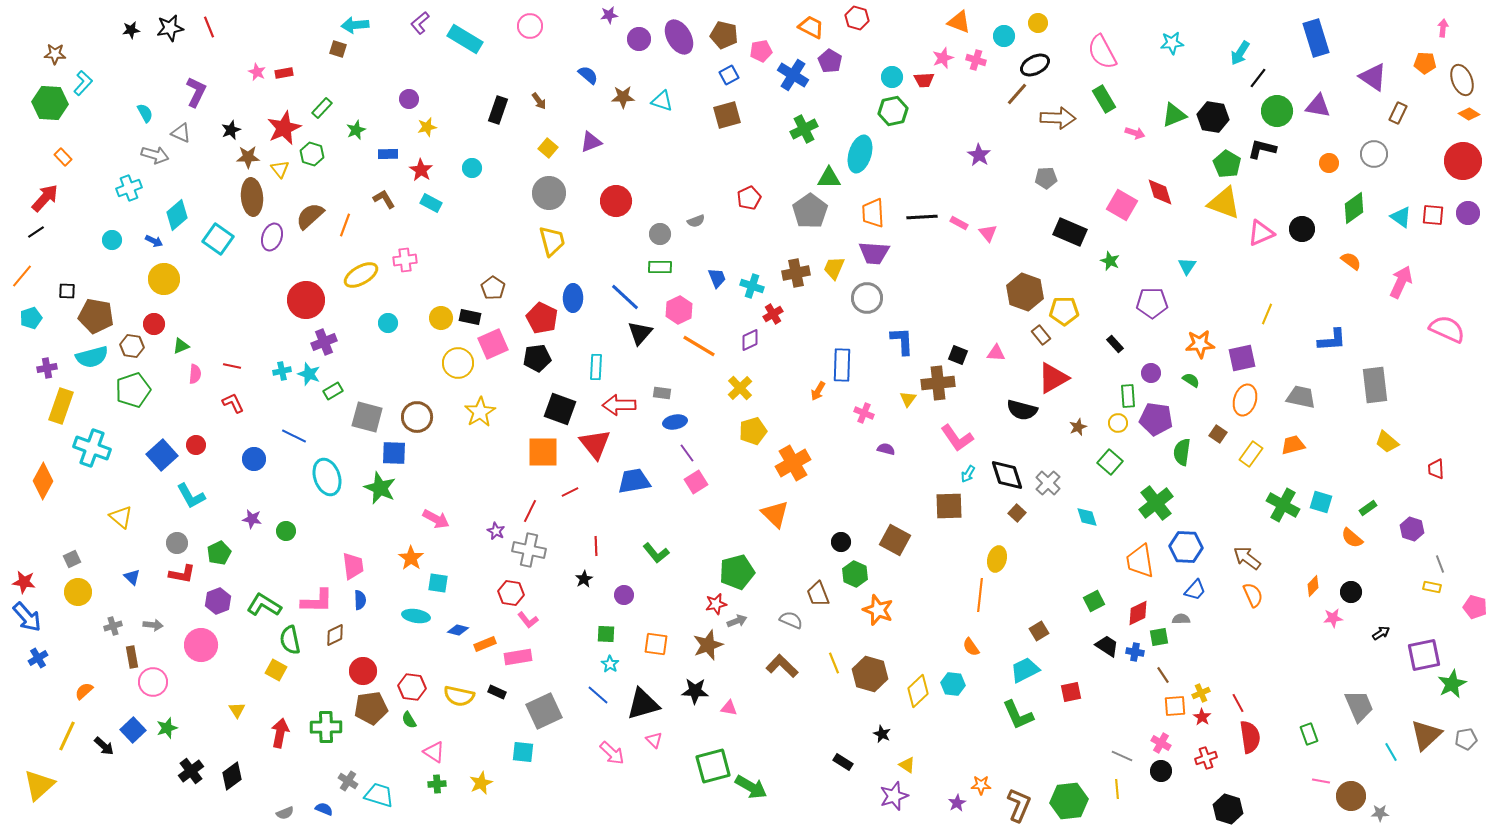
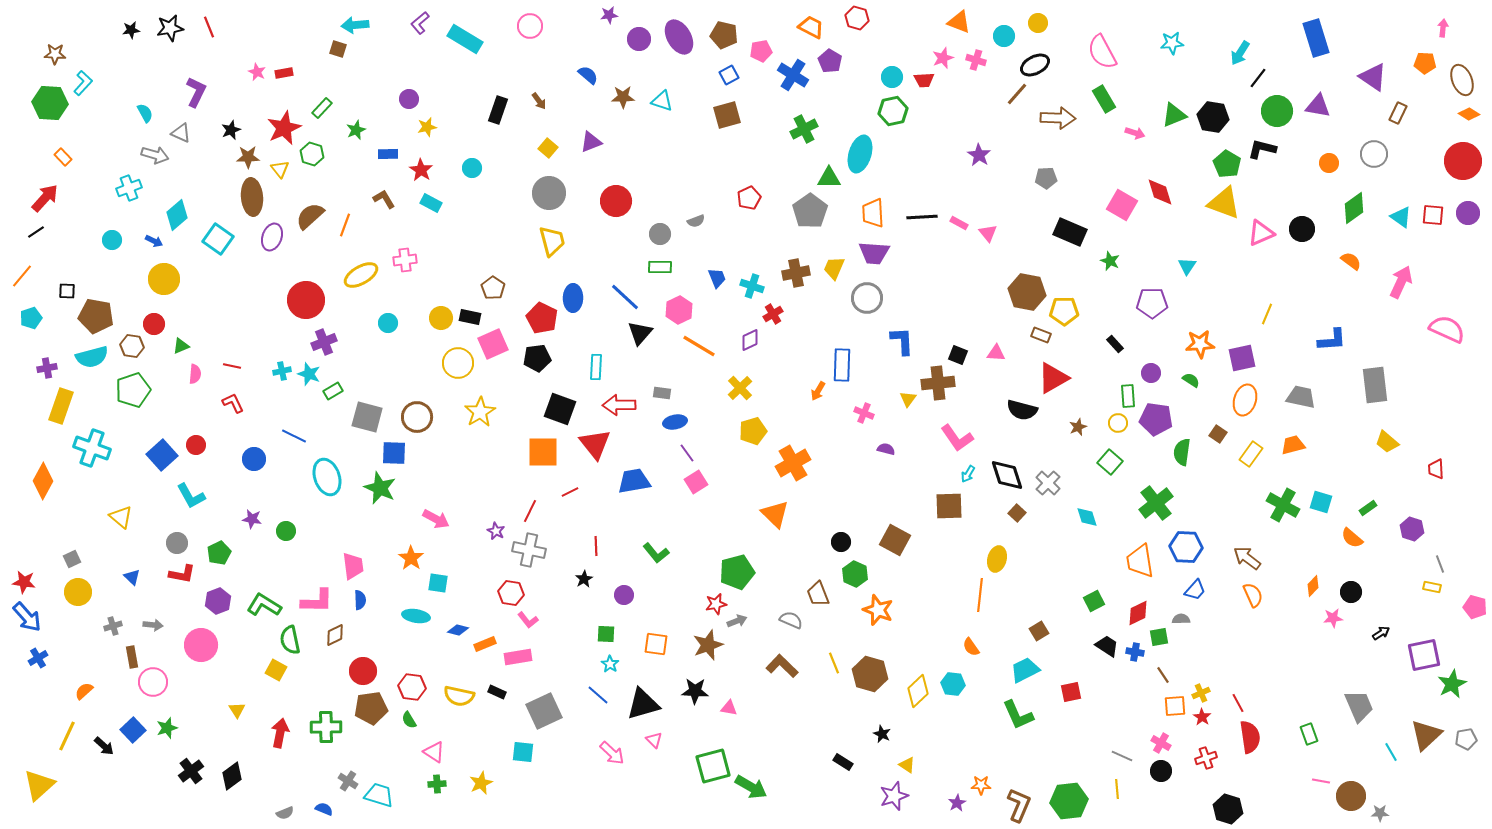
brown hexagon at (1025, 292): moved 2 px right; rotated 9 degrees counterclockwise
brown rectangle at (1041, 335): rotated 30 degrees counterclockwise
